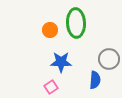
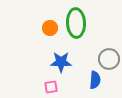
orange circle: moved 2 px up
pink square: rotated 24 degrees clockwise
